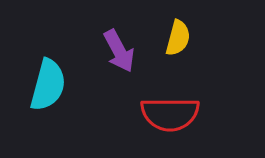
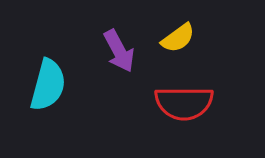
yellow semicircle: rotated 39 degrees clockwise
red semicircle: moved 14 px right, 11 px up
